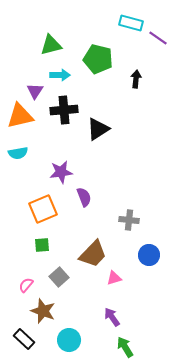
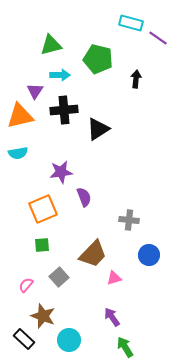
brown star: moved 5 px down
